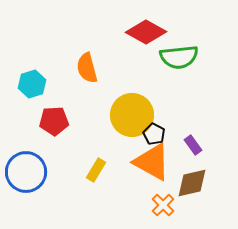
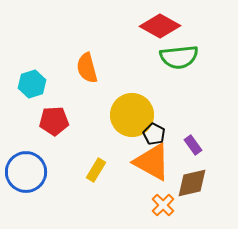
red diamond: moved 14 px right, 6 px up
